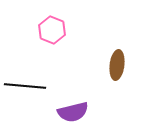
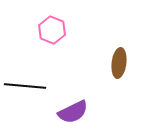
brown ellipse: moved 2 px right, 2 px up
purple semicircle: rotated 12 degrees counterclockwise
